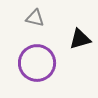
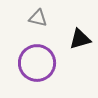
gray triangle: moved 3 px right
